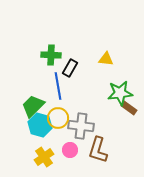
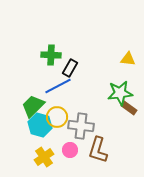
yellow triangle: moved 22 px right
blue line: rotated 72 degrees clockwise
yellow circle: moved 1 px left, 1 px up
